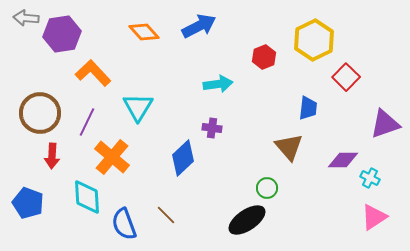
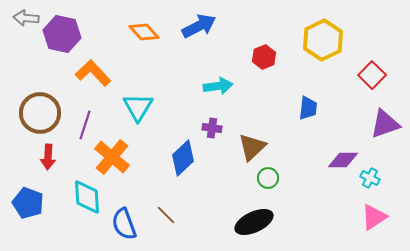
purple hexagon: rotated 21 degrees clockwise
yellow hexagon: moved 9 px right
red square: moved 26 px right, 2 px up
cyan arrow: moved 2 px down
purple line: moved 2 px left, 3 px down; rotated 8 degrees counterclockwise
brown triangle: moved 37 px left; rotated 28 degrees clockwise
red arrow: moved 4 px left, 1 px down
green circle: moved 1 px right, 10 px up
black ellipse: moved 7 px right, 2 px down; rotated 9 degrees clockwise
